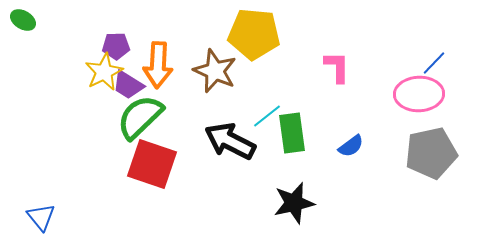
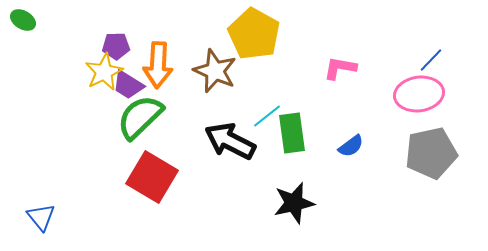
yellow pentagon: rotated 24 degrees clockwise
blue line: moved 3 px left, 3 px up
pink L-shape: moved 3 px right, 1 px down; rotated 80 degrees counterclockwise
pink ellipse: rotated 6 degrees counterclockwise
red square: moved 13 px down; rotated 12 degrees clockwise
